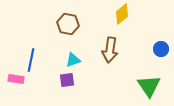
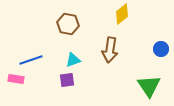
blue line: rotated 60 degrees clockwise
